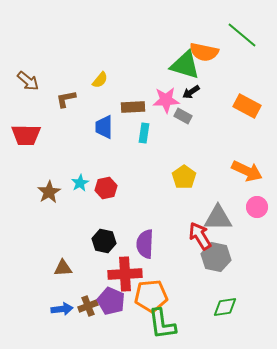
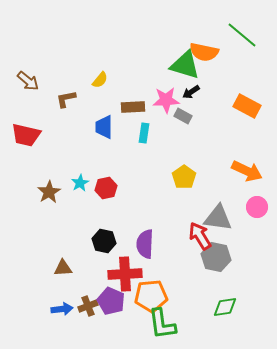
red trapezoid: rotated 12 degrees clockwise
gray triangle: rotated 8 degrees clockwise
